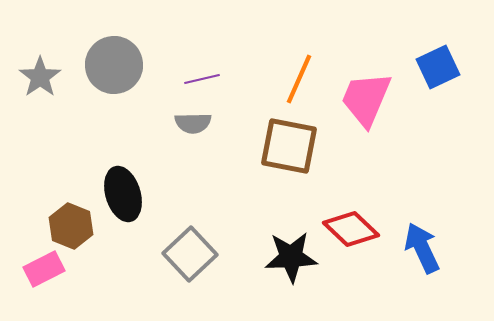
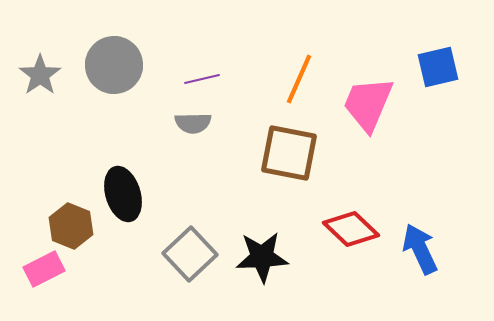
blue square: rotated 12 degrees clockwise
gray star: moved 2 px up
pink trapezoid: moved 2 px right, 5 px down
brown square: moved 7 px down
blue arrow: moved 2 px left, 1 px down
black star: moved 29 px left
